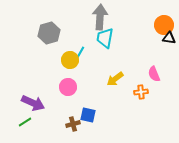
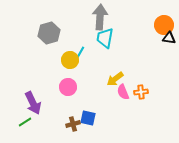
pink semicircle: moved 31 px left, 18 px down
purple arrow: rotated 40 degrees clockwise
blue square: moved 3 px down
